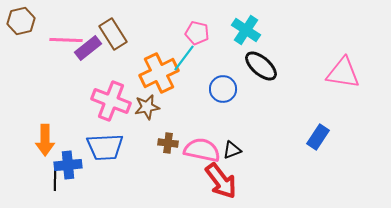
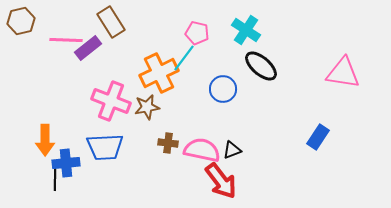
brown rectangle: moved 2 px left, 12 px up
blue cross: moved 2 px left, 2 px up
